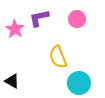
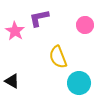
pink circle: moved 8 px right, 6 px down
pink star: moved 2 px down
